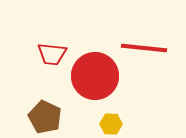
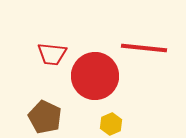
yellow hexagon: rotated 25 degrees counterclockwise
